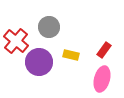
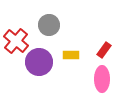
gray circle: moved 2 px up
yellow rectangle: rotated 14 degrees counterclockwise
pink ellipse: rotated 15 degrees counterclockwise
